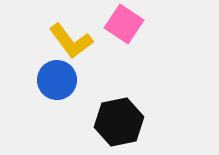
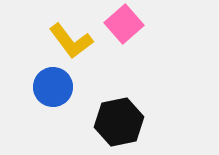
pink square: rotated 15 degrees clockwise
blue circle: moved 4 px left, 7 px down
